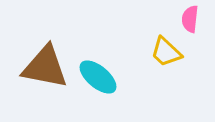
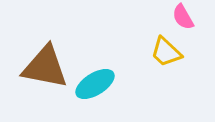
pink semicircle: moved 7 px left, 2 px up; rotated 36 degrees counterclockwise
cyan ellipse: moved 3 px left, 7 px down; rotated 72 degrees counterclockwise
